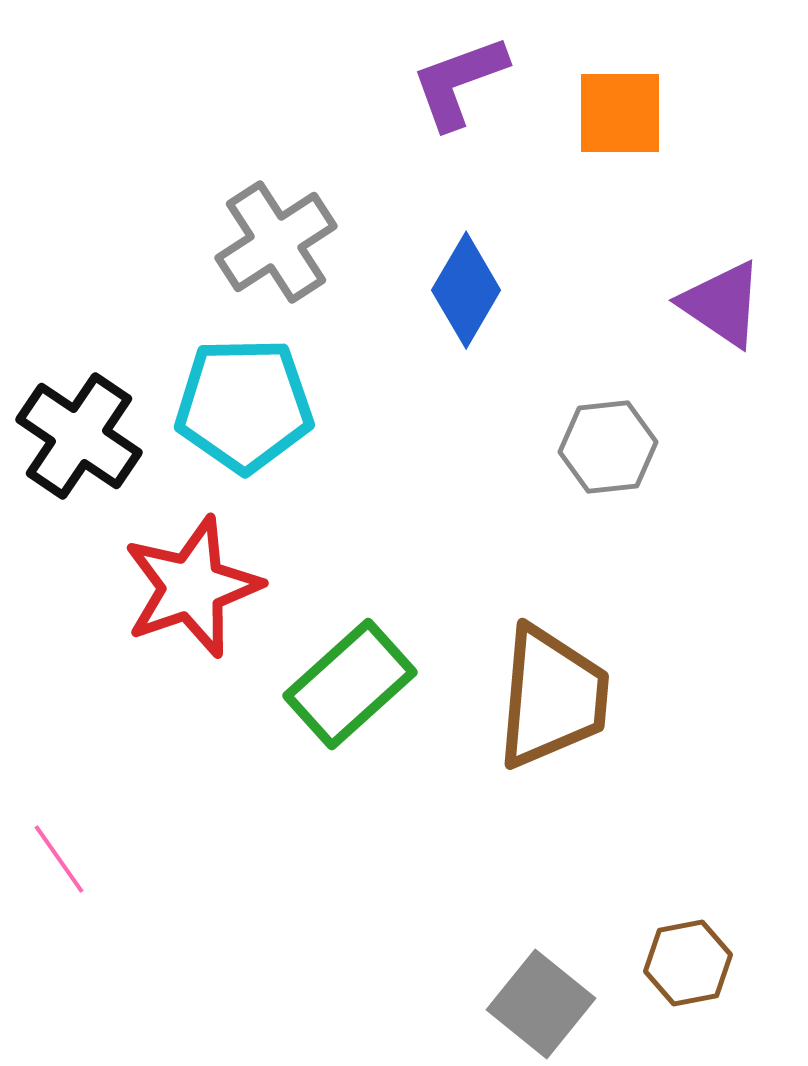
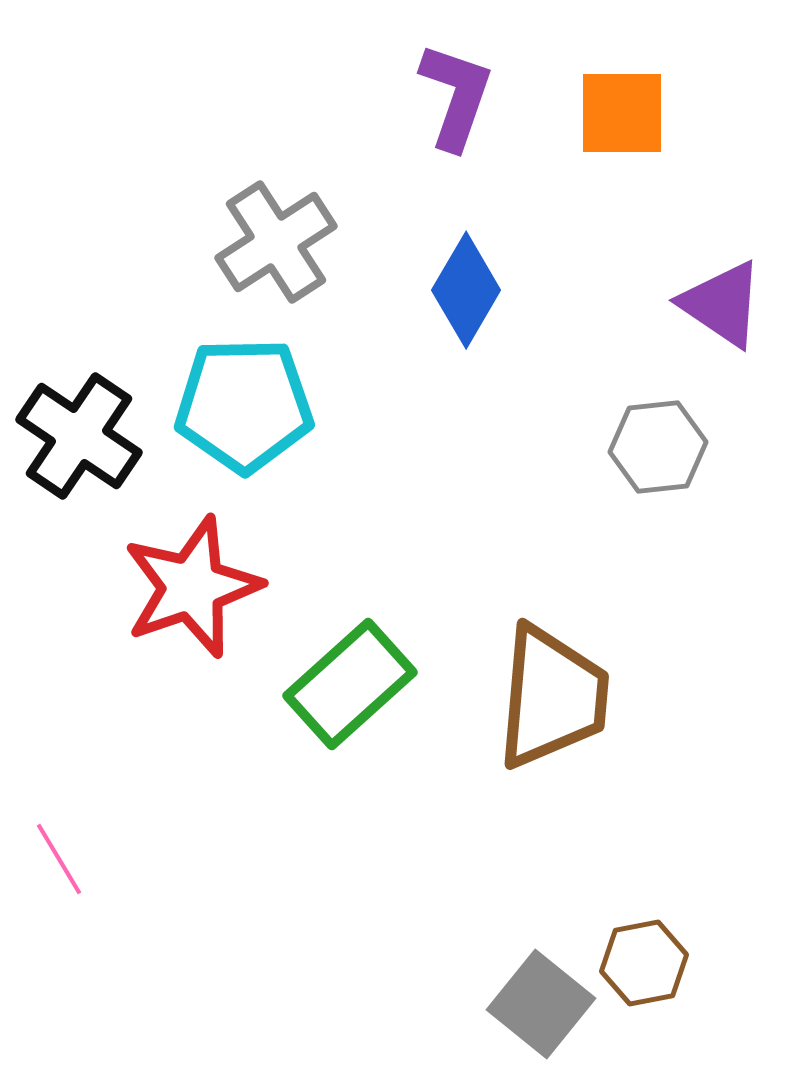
purple L-shape: moved 3 px left, 14 px down; rotated 129 degrees clockwise
orange square: moved 2 px right
gray hexagon: moved 50 px right
pink line: rotated 4 degrees clockwise
brown hexagon: moved 44 px left
